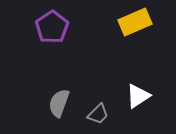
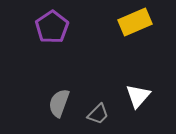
white triangle: rotated 16 degrees counterclockwise
